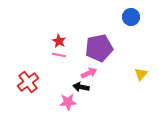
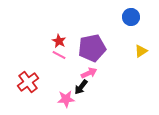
purple pentagon: moved 7 px left
pink line: rotated 16 degrees clockwise
yellow triangle: moved 23 px up; rotated 16 degrees clockwise
black arrow: rotated 63 degrees counterclockwise
pink star: moved 2 px left, 3 px up
